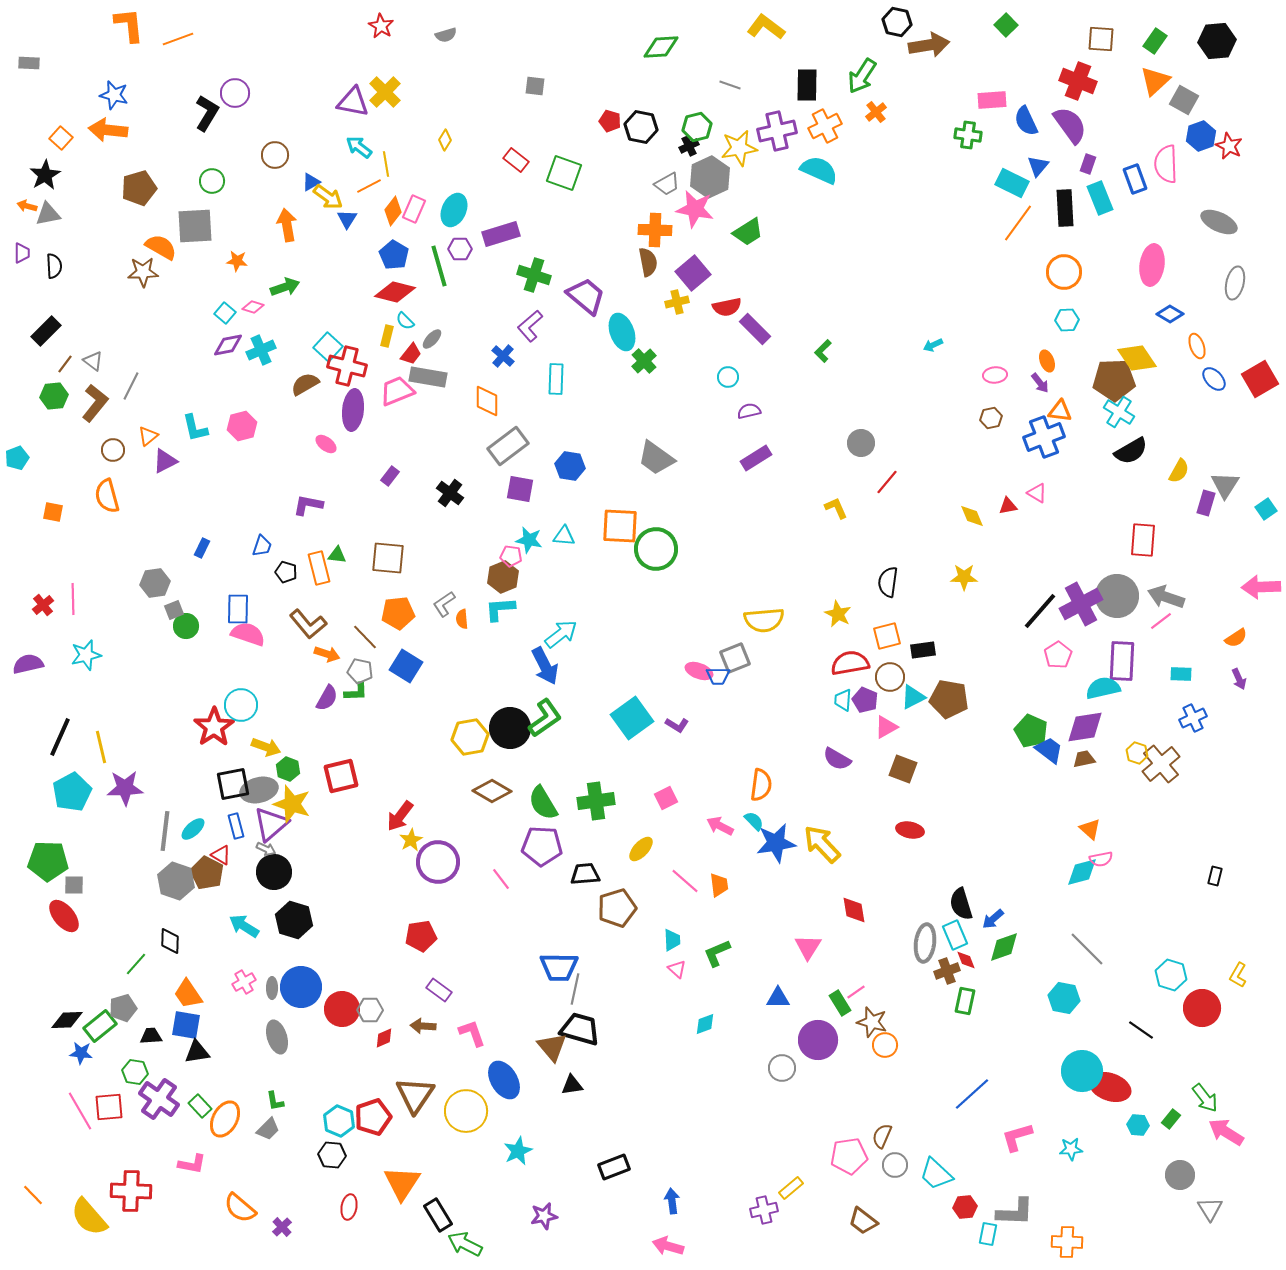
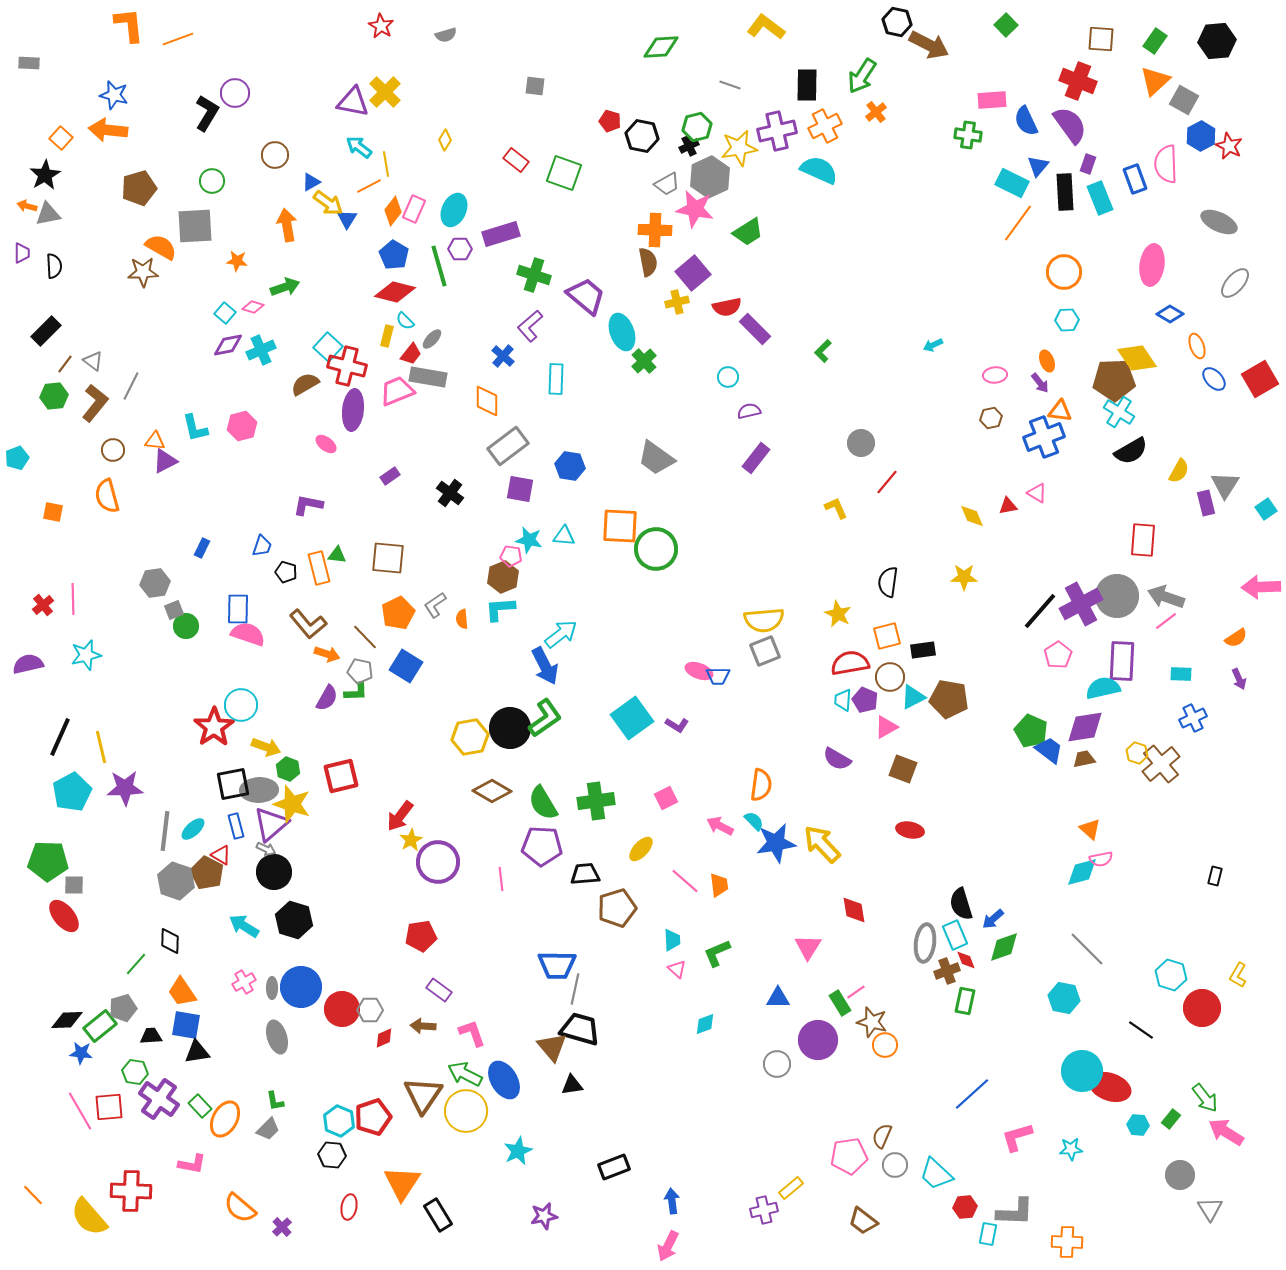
brown arrow at (929, 45): rotated 36 degrees clockwise
black hexagon at (641, 127): moved 1 px right, 9 px down
blue hexagon at (1201, 136): rotated 8 degrees counterclockwise
yellow arrow at (328, 197): moved 6 px down
black rectangle at (1065, 208): moved 16 px up
gray ellipse at (1235, 283): rotated 28 degrees clockwise
orange triangle at (148, 436): moved 7 px right, 5 px down; rotated 45 degrees clockwise
purple rectangle at (756, 458): rotated 20 degrees counterclockwise
purple rectangle at (390, 476): rotated 18 degrees clockwise
purple rectangle at (1206, 503): rotated 30 degrees counterclockwise
gray L-shape at (444, 604): moved 9 px left, 1 px down
orange pentagon at (398, 613): rotated 20 degrees counterclockwise
pink line at (1161, 621): moved 5 px right
gray square at (735, 658): moved 30 px right, 7 px up
gray ellipse at (259, 790): rotated 12 degrees clockwise
pink line at (501, 879): rotated 30 degrees clockwise
blue trapezoid at (559, 967): moved 2 px left, 2 px up
orange trapezoid at (188, 994): moved 6 px left, 2 px up
gray circle at (782, 1068): moved 5 px left, 4 px up
brown triangle at (415, 1095): moved 8 px right
green arrow at (465, 1244): moved 170 px up
pink arrow at (668, 1246): rotated 80 degrees counterclockwise
